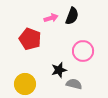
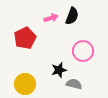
red pentagon: moved 5 px left, 1 px up; rotated 25 degrees clockwise
